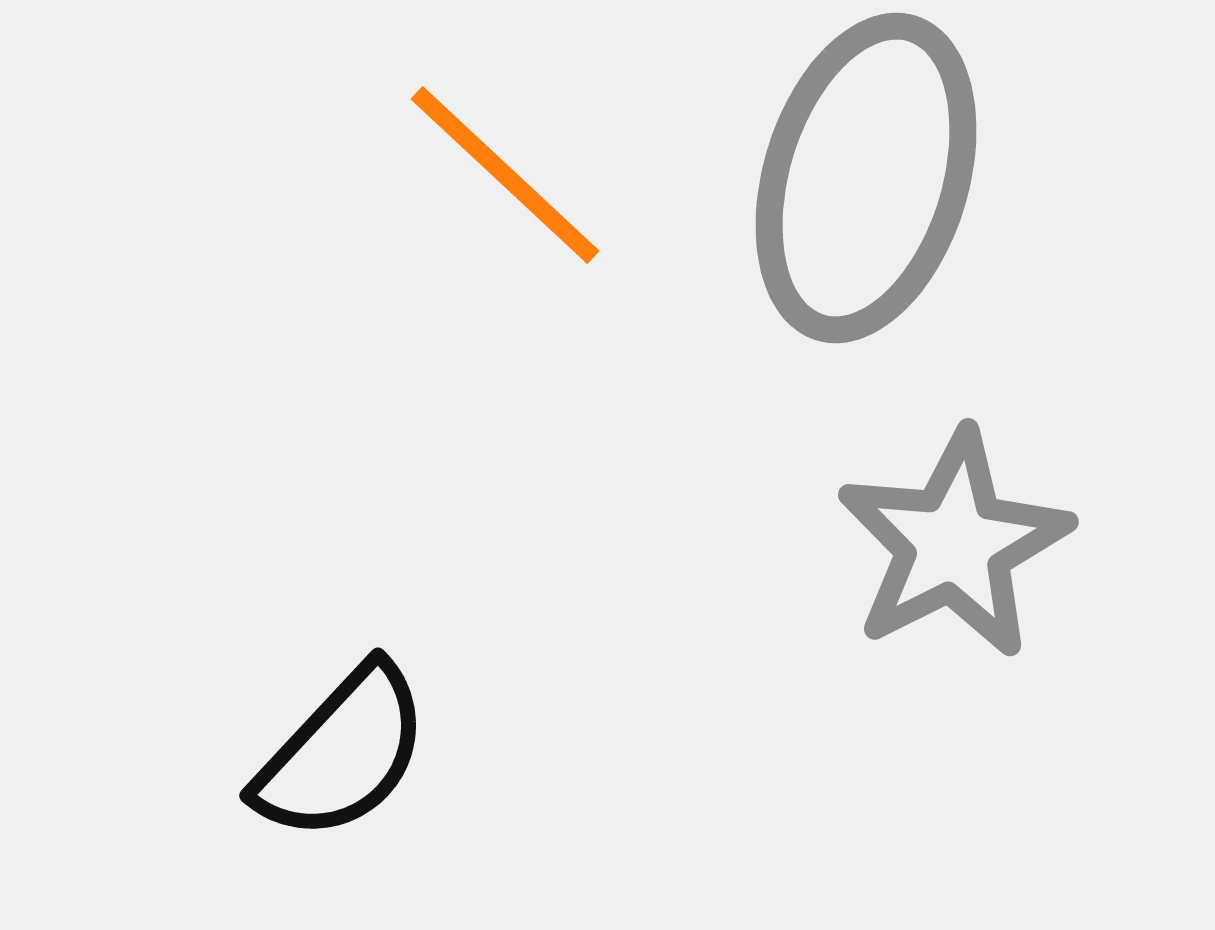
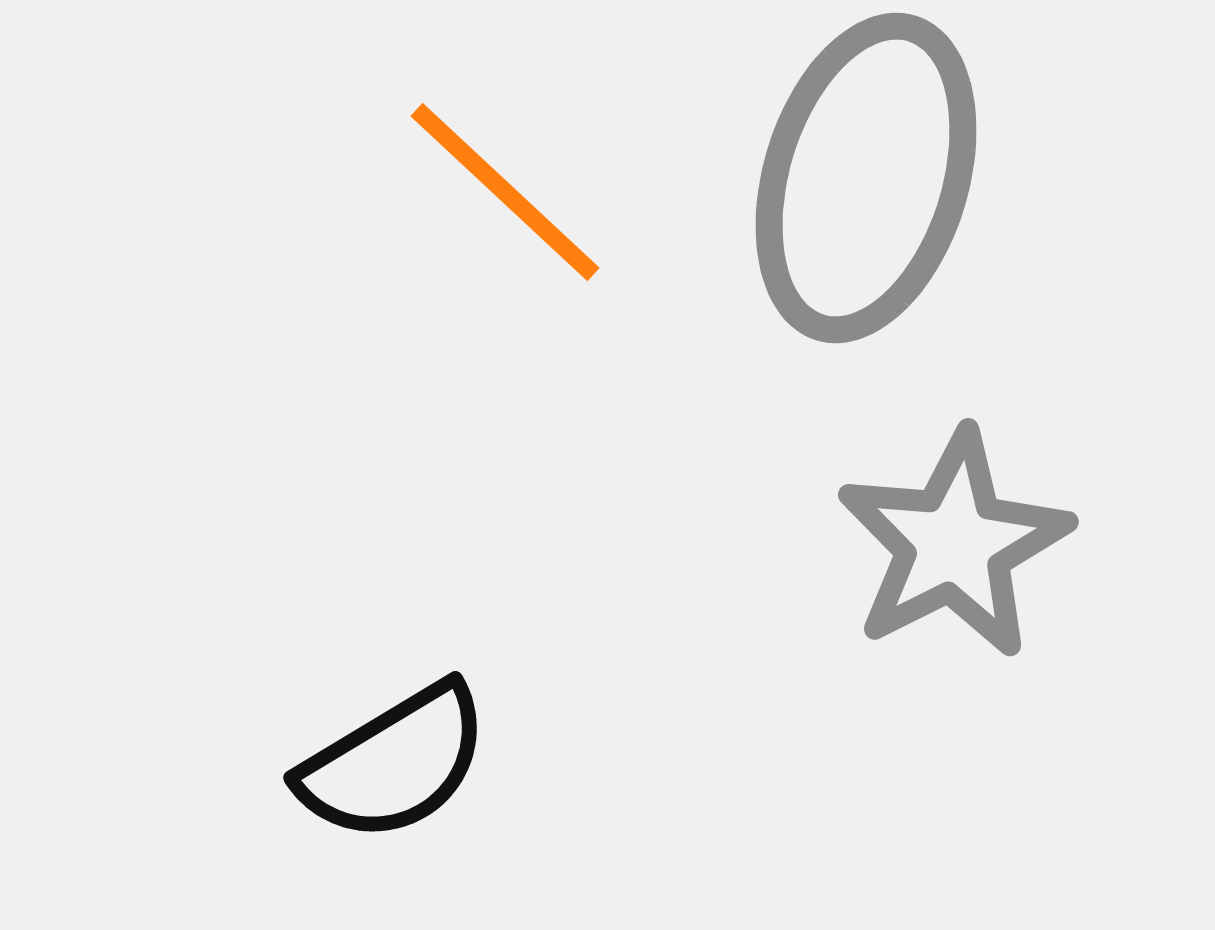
orange line: moved 17 px down
black semicircle: moved 52 px right, 10 px down; rotated 16 degrees clockwise
